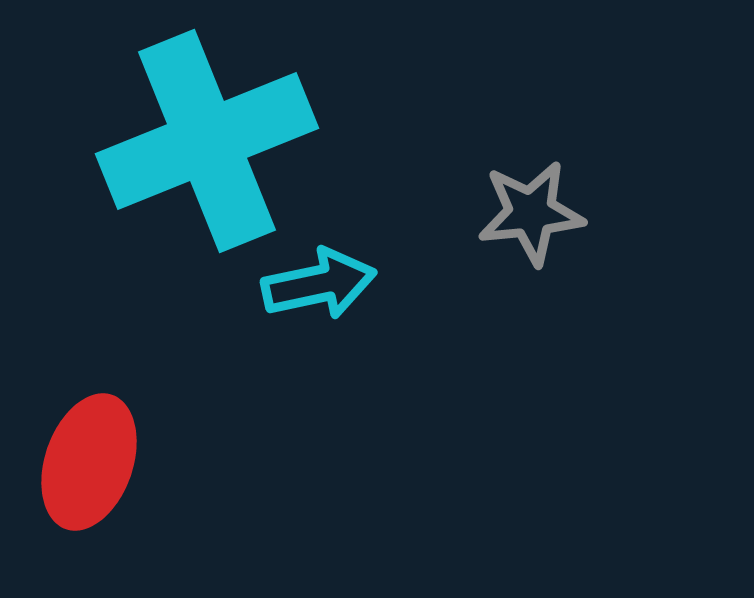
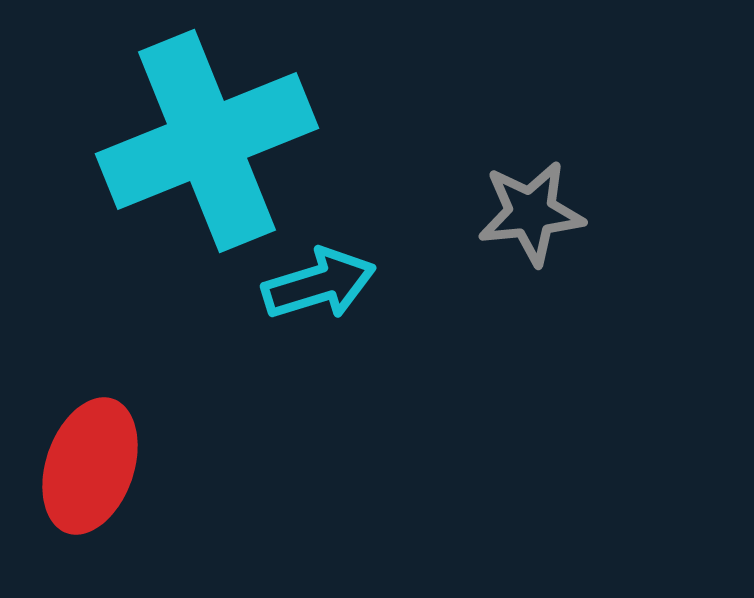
cyan arrow: rotated 5 degrees counterclockwise
red ellipse: moved 1 px right, 4 px down
